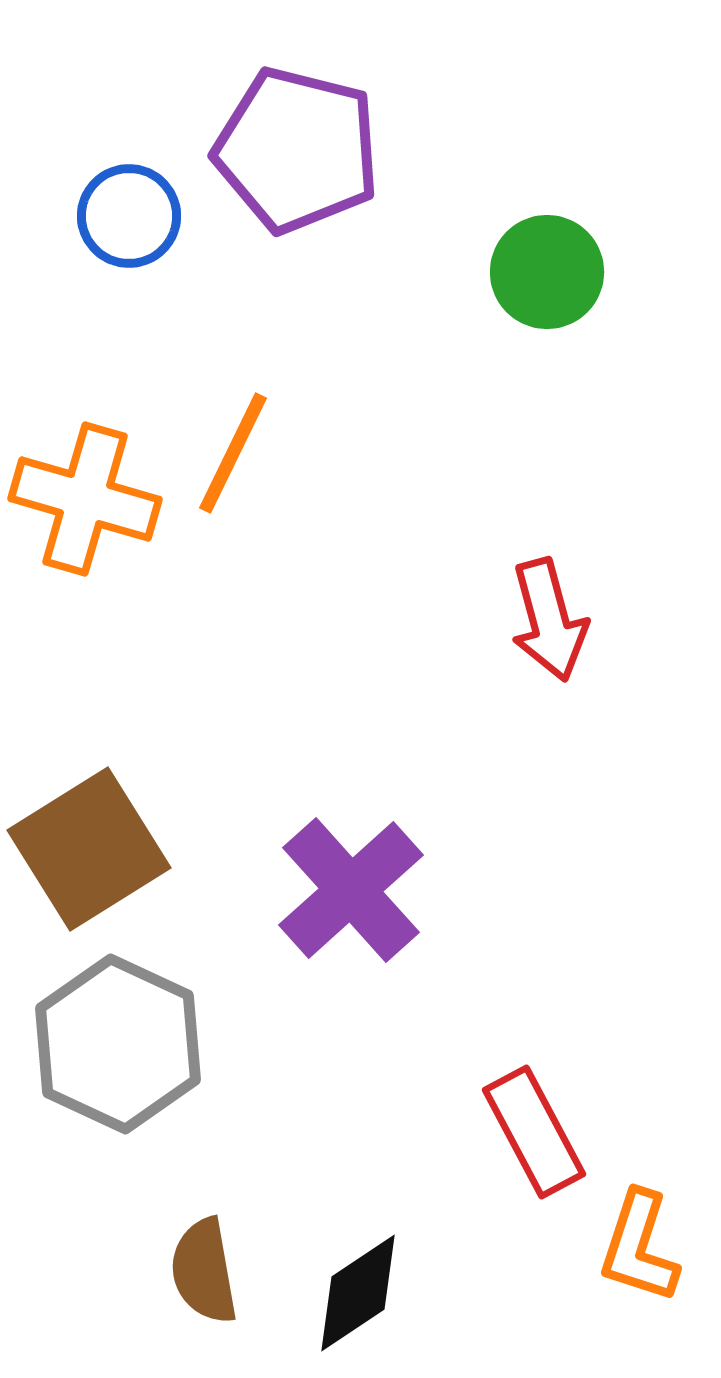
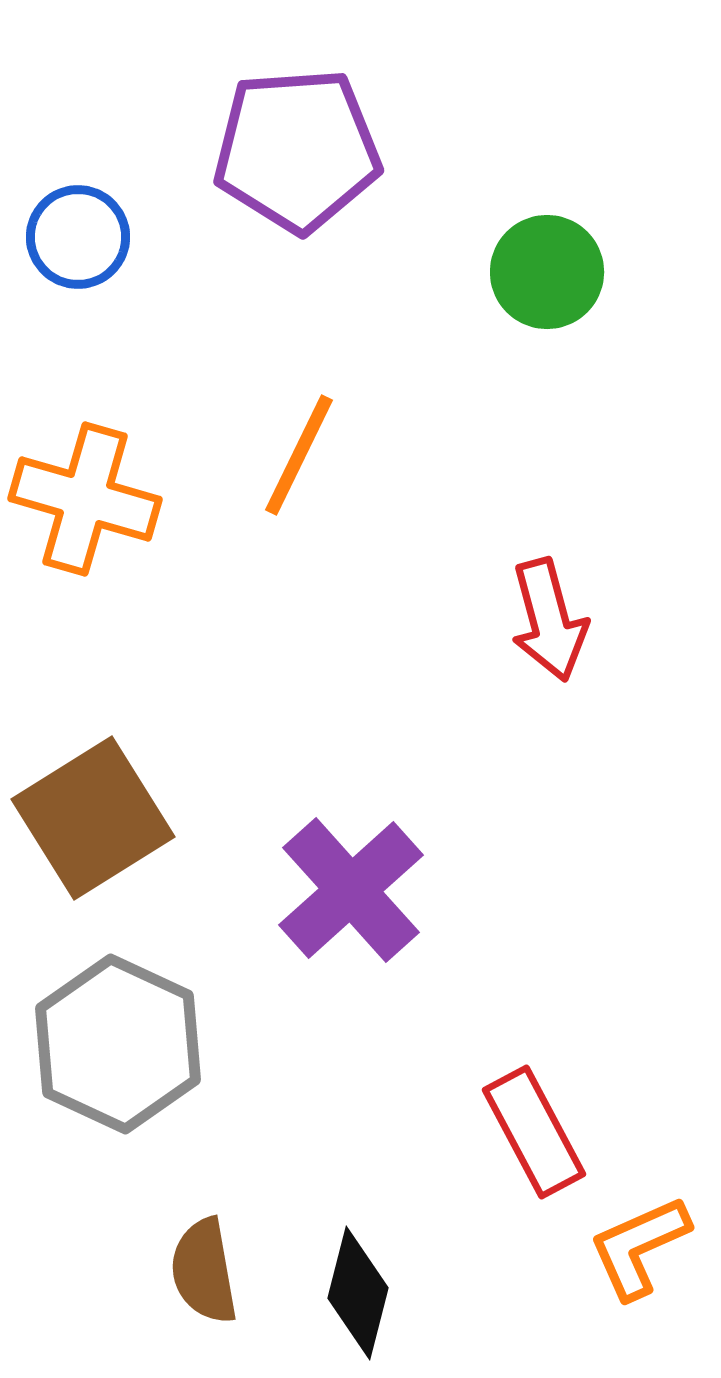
purple pentagon: rotated 18 degrees counterclockwise
blue circle: moved 51 px left, 21 px down
orange line: moved 66 px right, 2 px down
brown square: moved 4 px right, 31 px up
orange L-shape: rotated 48 degrees clockwise
black diamond: rotated 42 degrees counterclockwise
